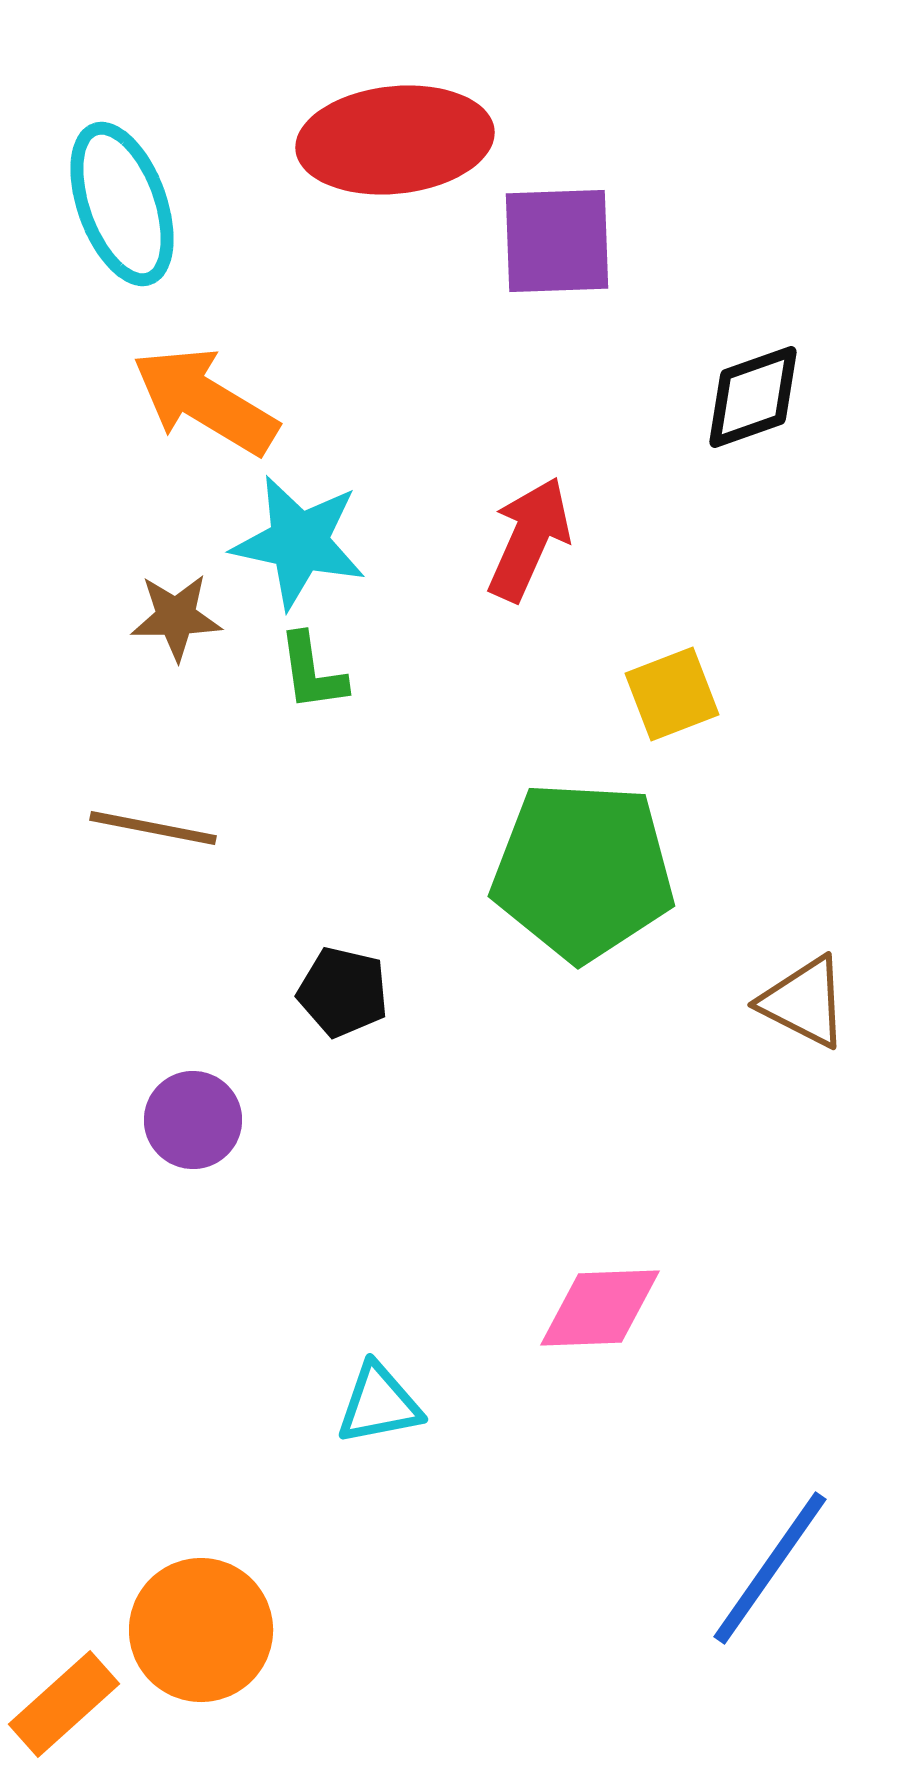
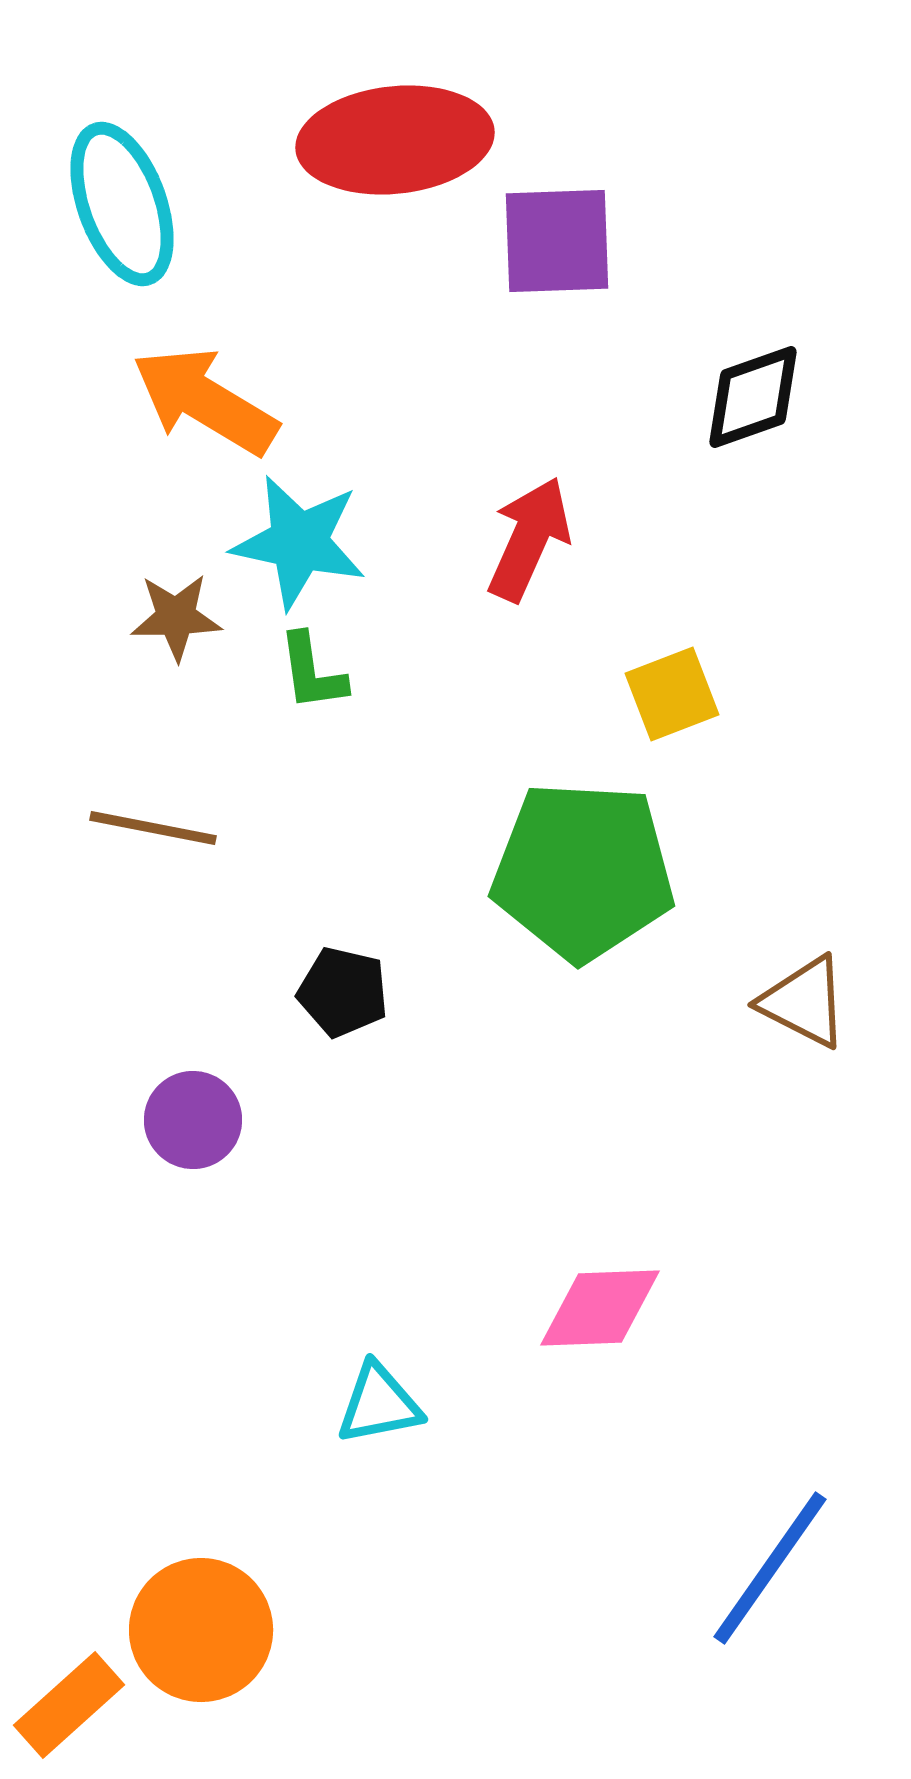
orange rectangle: moved 5 px right, 1 px down
